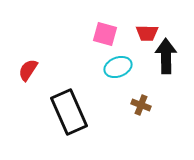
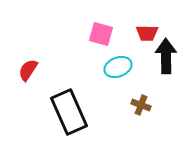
pink square: moved 4 px left
